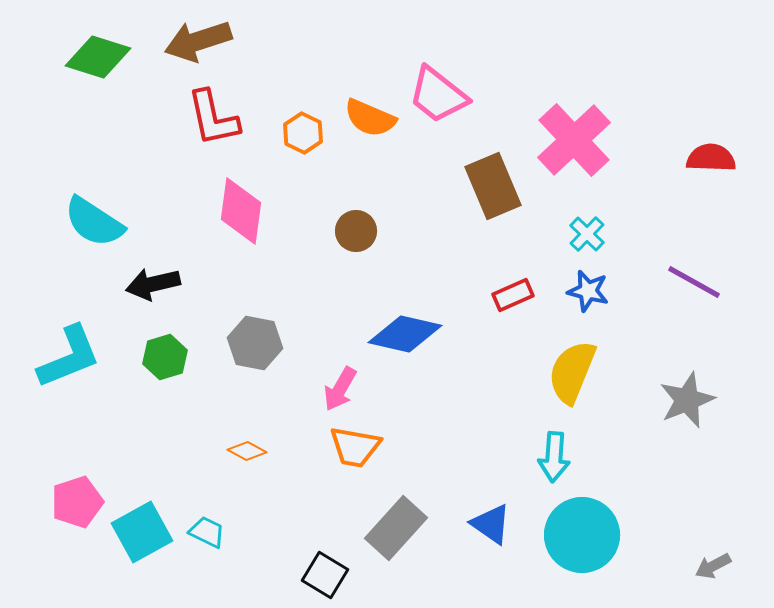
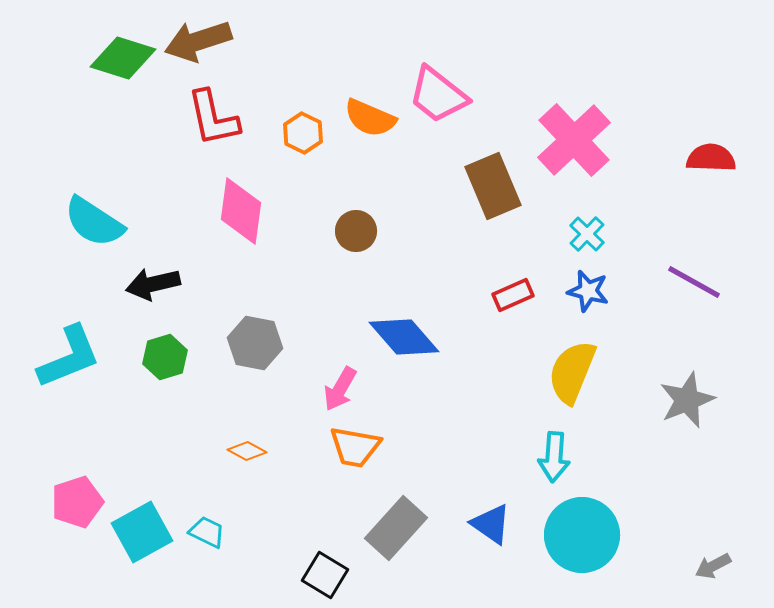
green diamond: moved 25 px right, 1 px down
blue diamond: moved 1 px left, 3 px down; rotated 36 degrees clockwise
